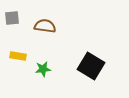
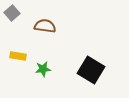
gray square: moved 5 px up; rotated 35 degrees counterclockwise
black square: moved 4 px down
